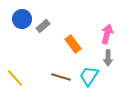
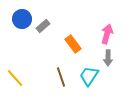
brown line: rotated 54 degrees clockwise
